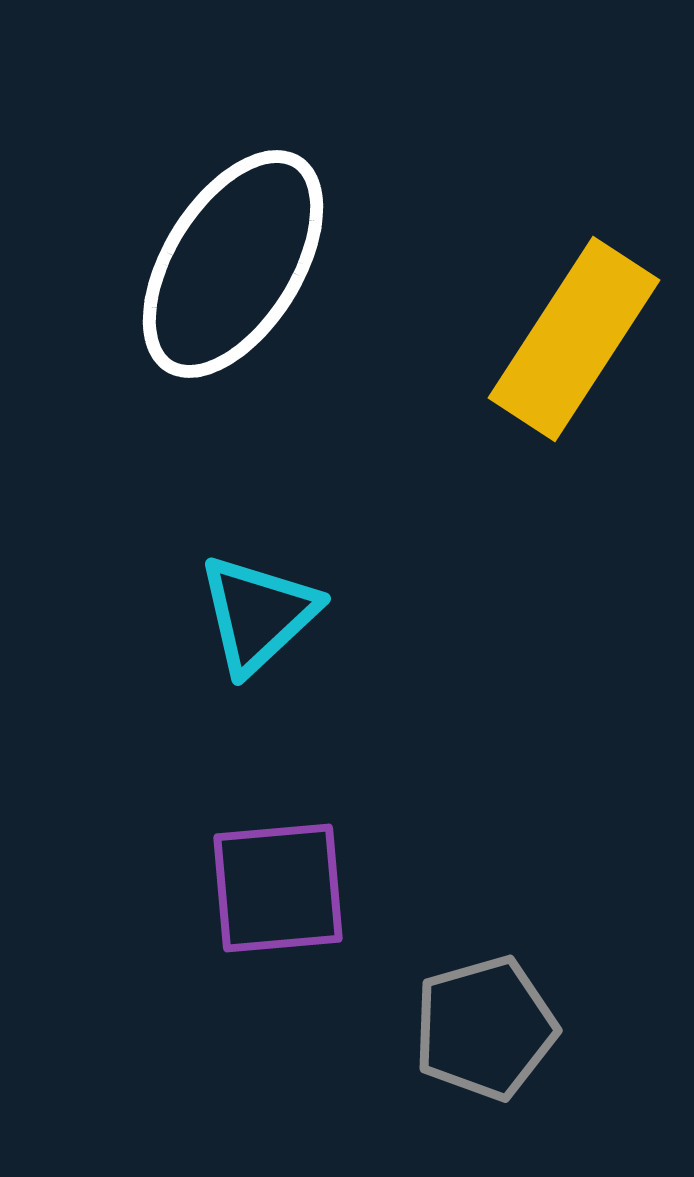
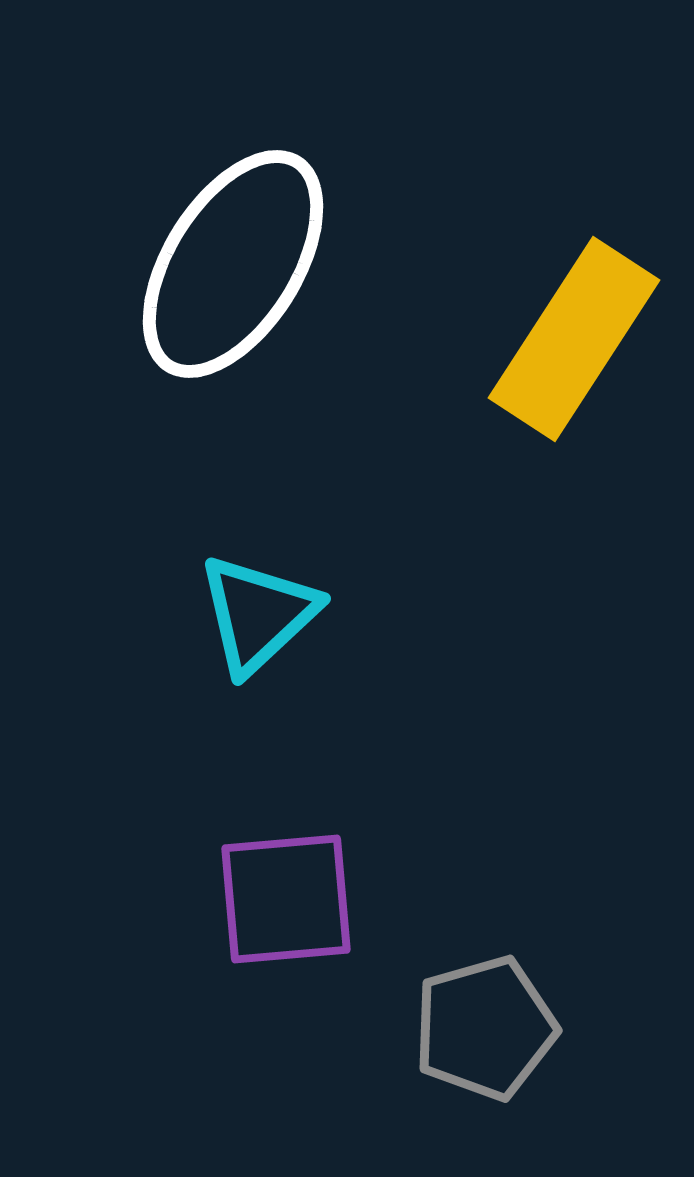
purple square: moved 8 px right, 11 px down
